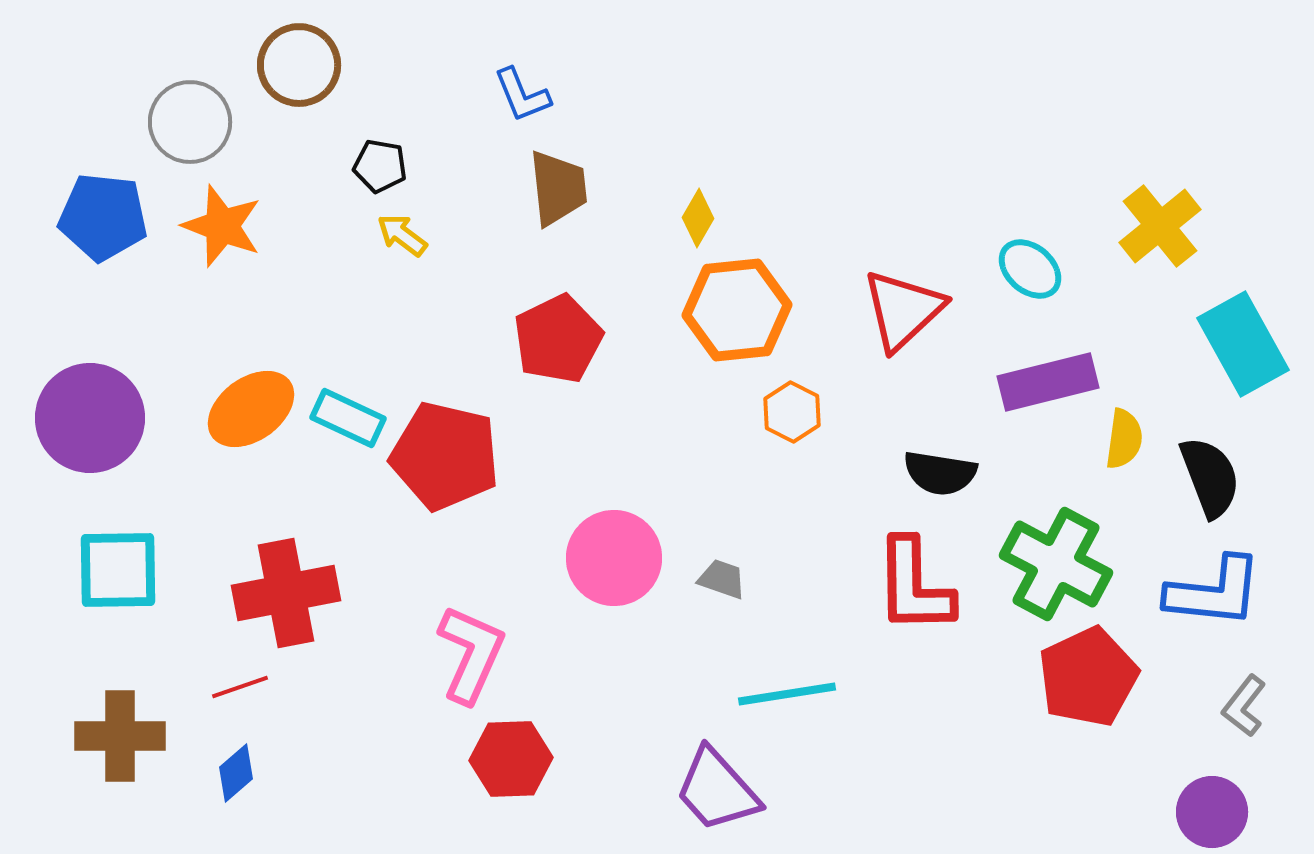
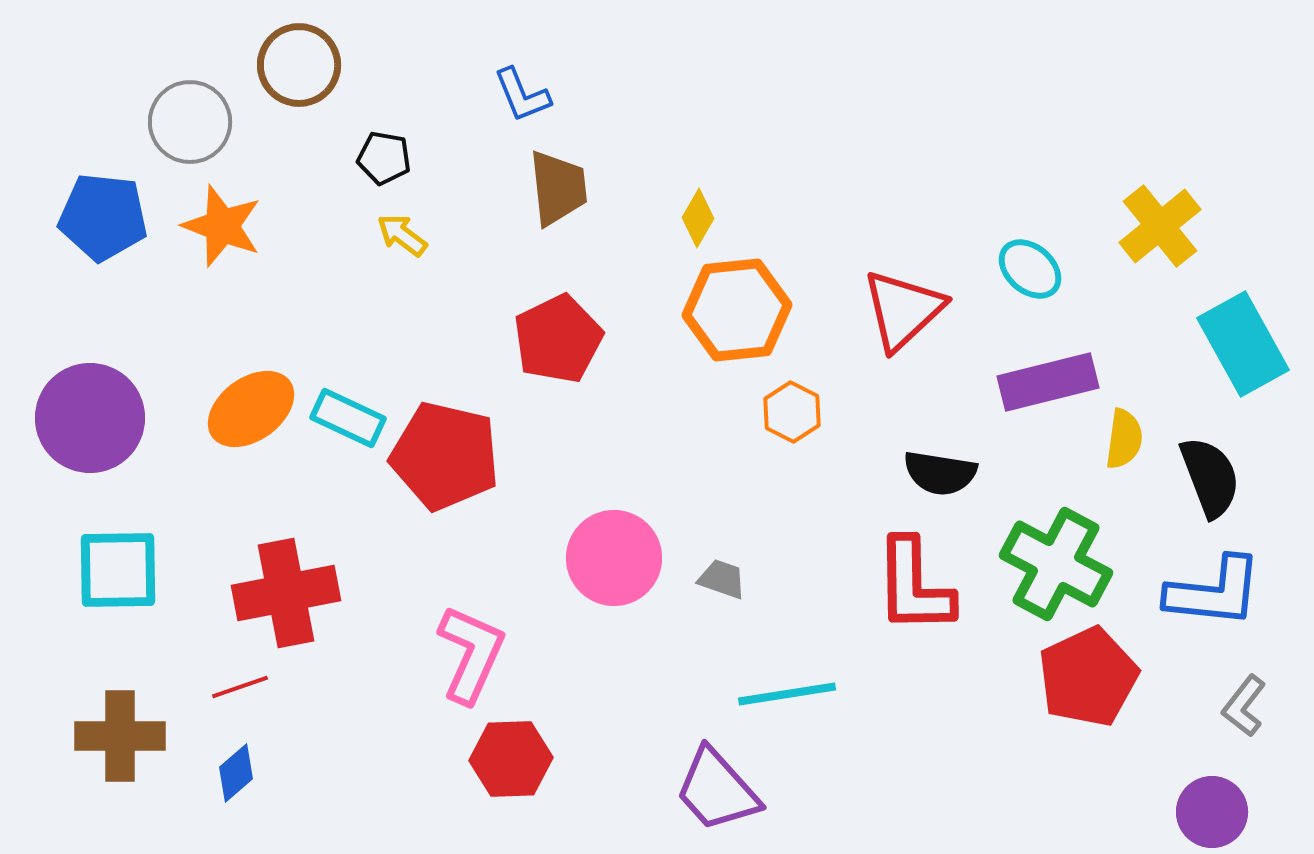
black pentagon at (380, 166): moved 4 px right, 8 px up
